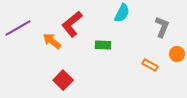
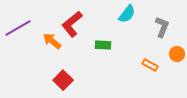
cyan semicircle: moved 5 px right, 1 px down; rotated 12 degrees clockwise
